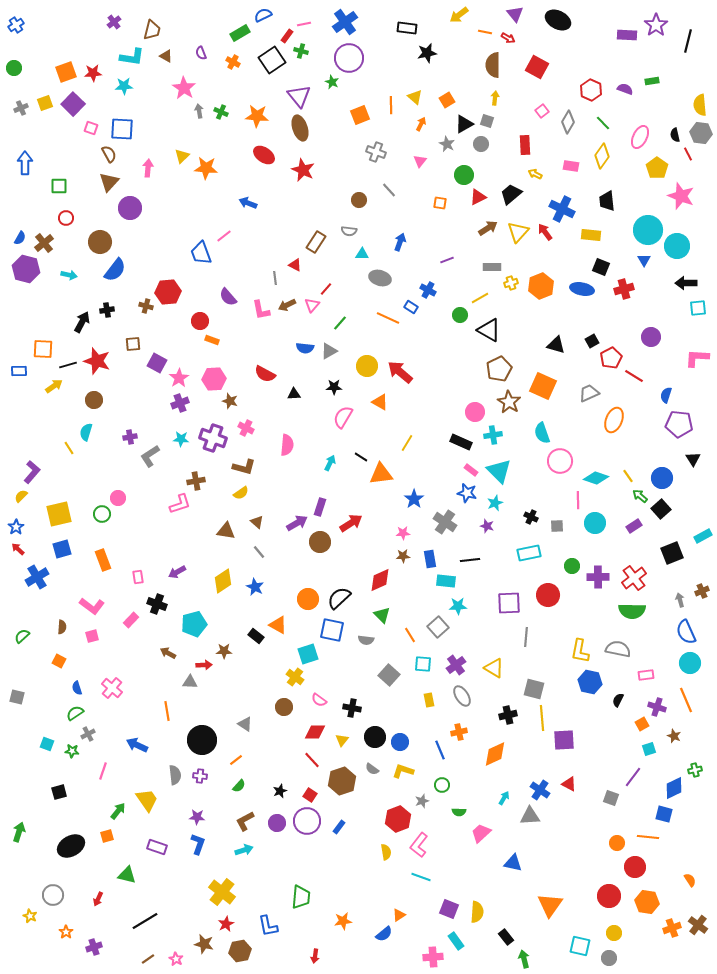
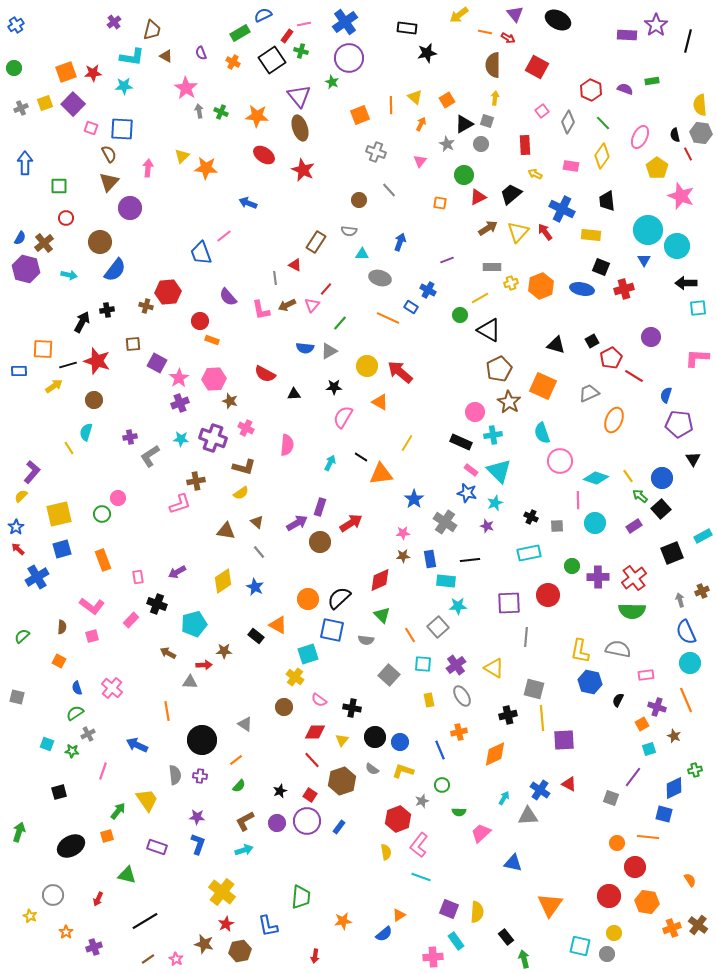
pink star at (184, 88): moved 2 px right
gray triangle at (530, 816): moved 2 px left
gray circle at (609, 958): moved 2 px left, 4 px up
